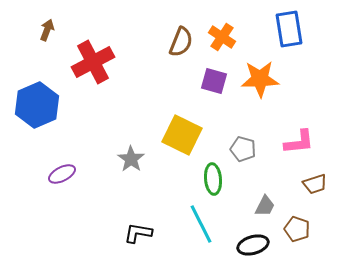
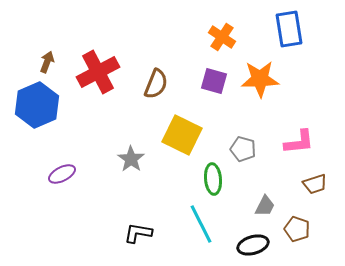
brown arrow: moved 32 px down
brown semicircle: moved 25 px left, 42 px down
red cross: moved 5 px right, 10 px down
